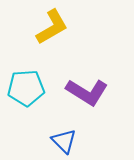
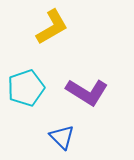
cyan pentagon: rotated 15 degrees counterclockwise
blue triangle: moved 2 px left, 4 px up
